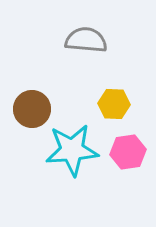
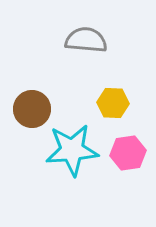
yellow hexagon: moved 1 px left, 1 px up
pink hexagon: moved 1 px down
